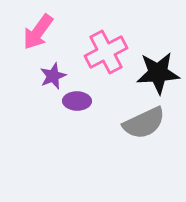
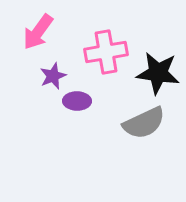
pink cross: rotated 18 degrees clockwise
black star: rotated 12 degrees clockwise
